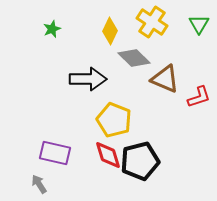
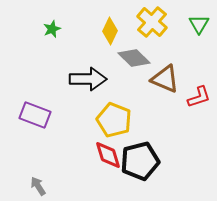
yellow cross: rotated 8 degrees clockwise
purple rectangle: moved 20 px left, 38 px up; rotated 8 degrees clockwise
gray arrow: moved 1 px left, 2 px down
